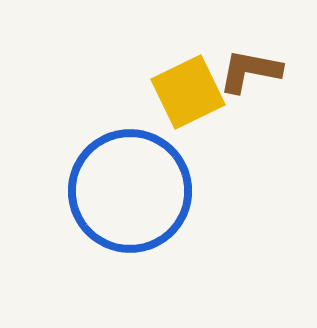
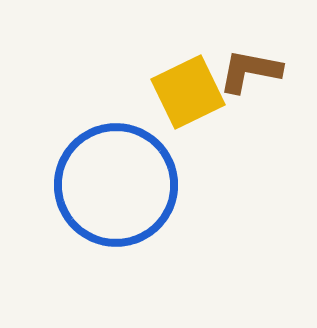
blue circle: moved 14 px left, 6 px up
